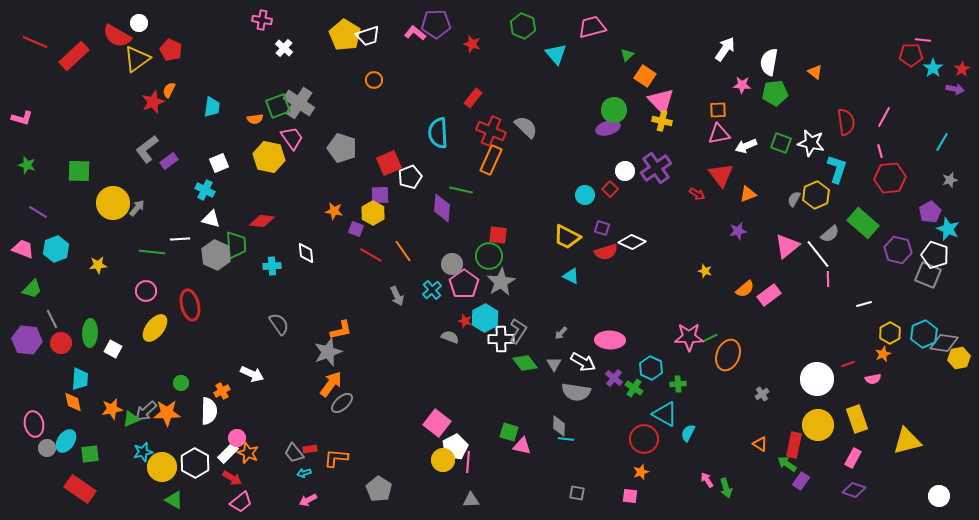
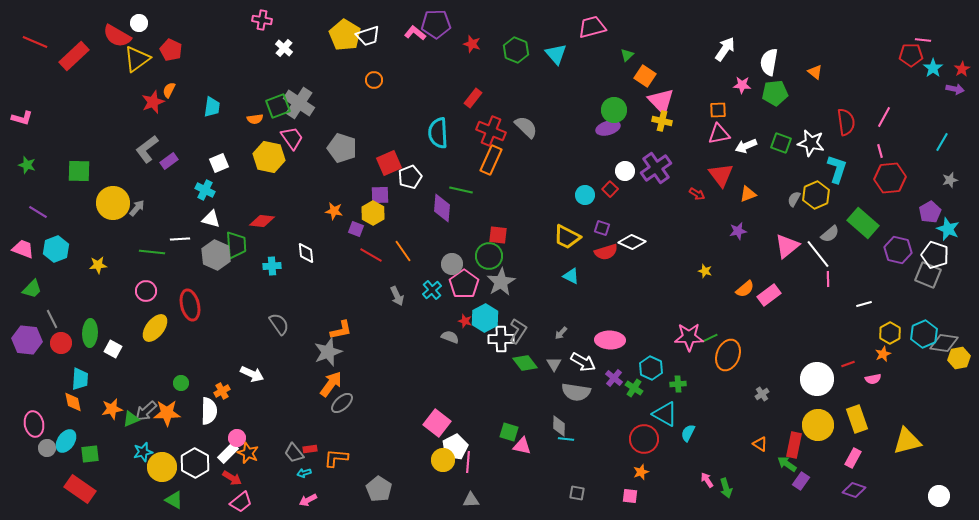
green hexagon at (523, 26): moved 7 px left, 24 px down
